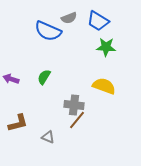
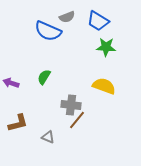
gray semicircle: moved 2 px left, 1 px up
purple arrow: moved 4 px down
gray cross: moved 3 px left
